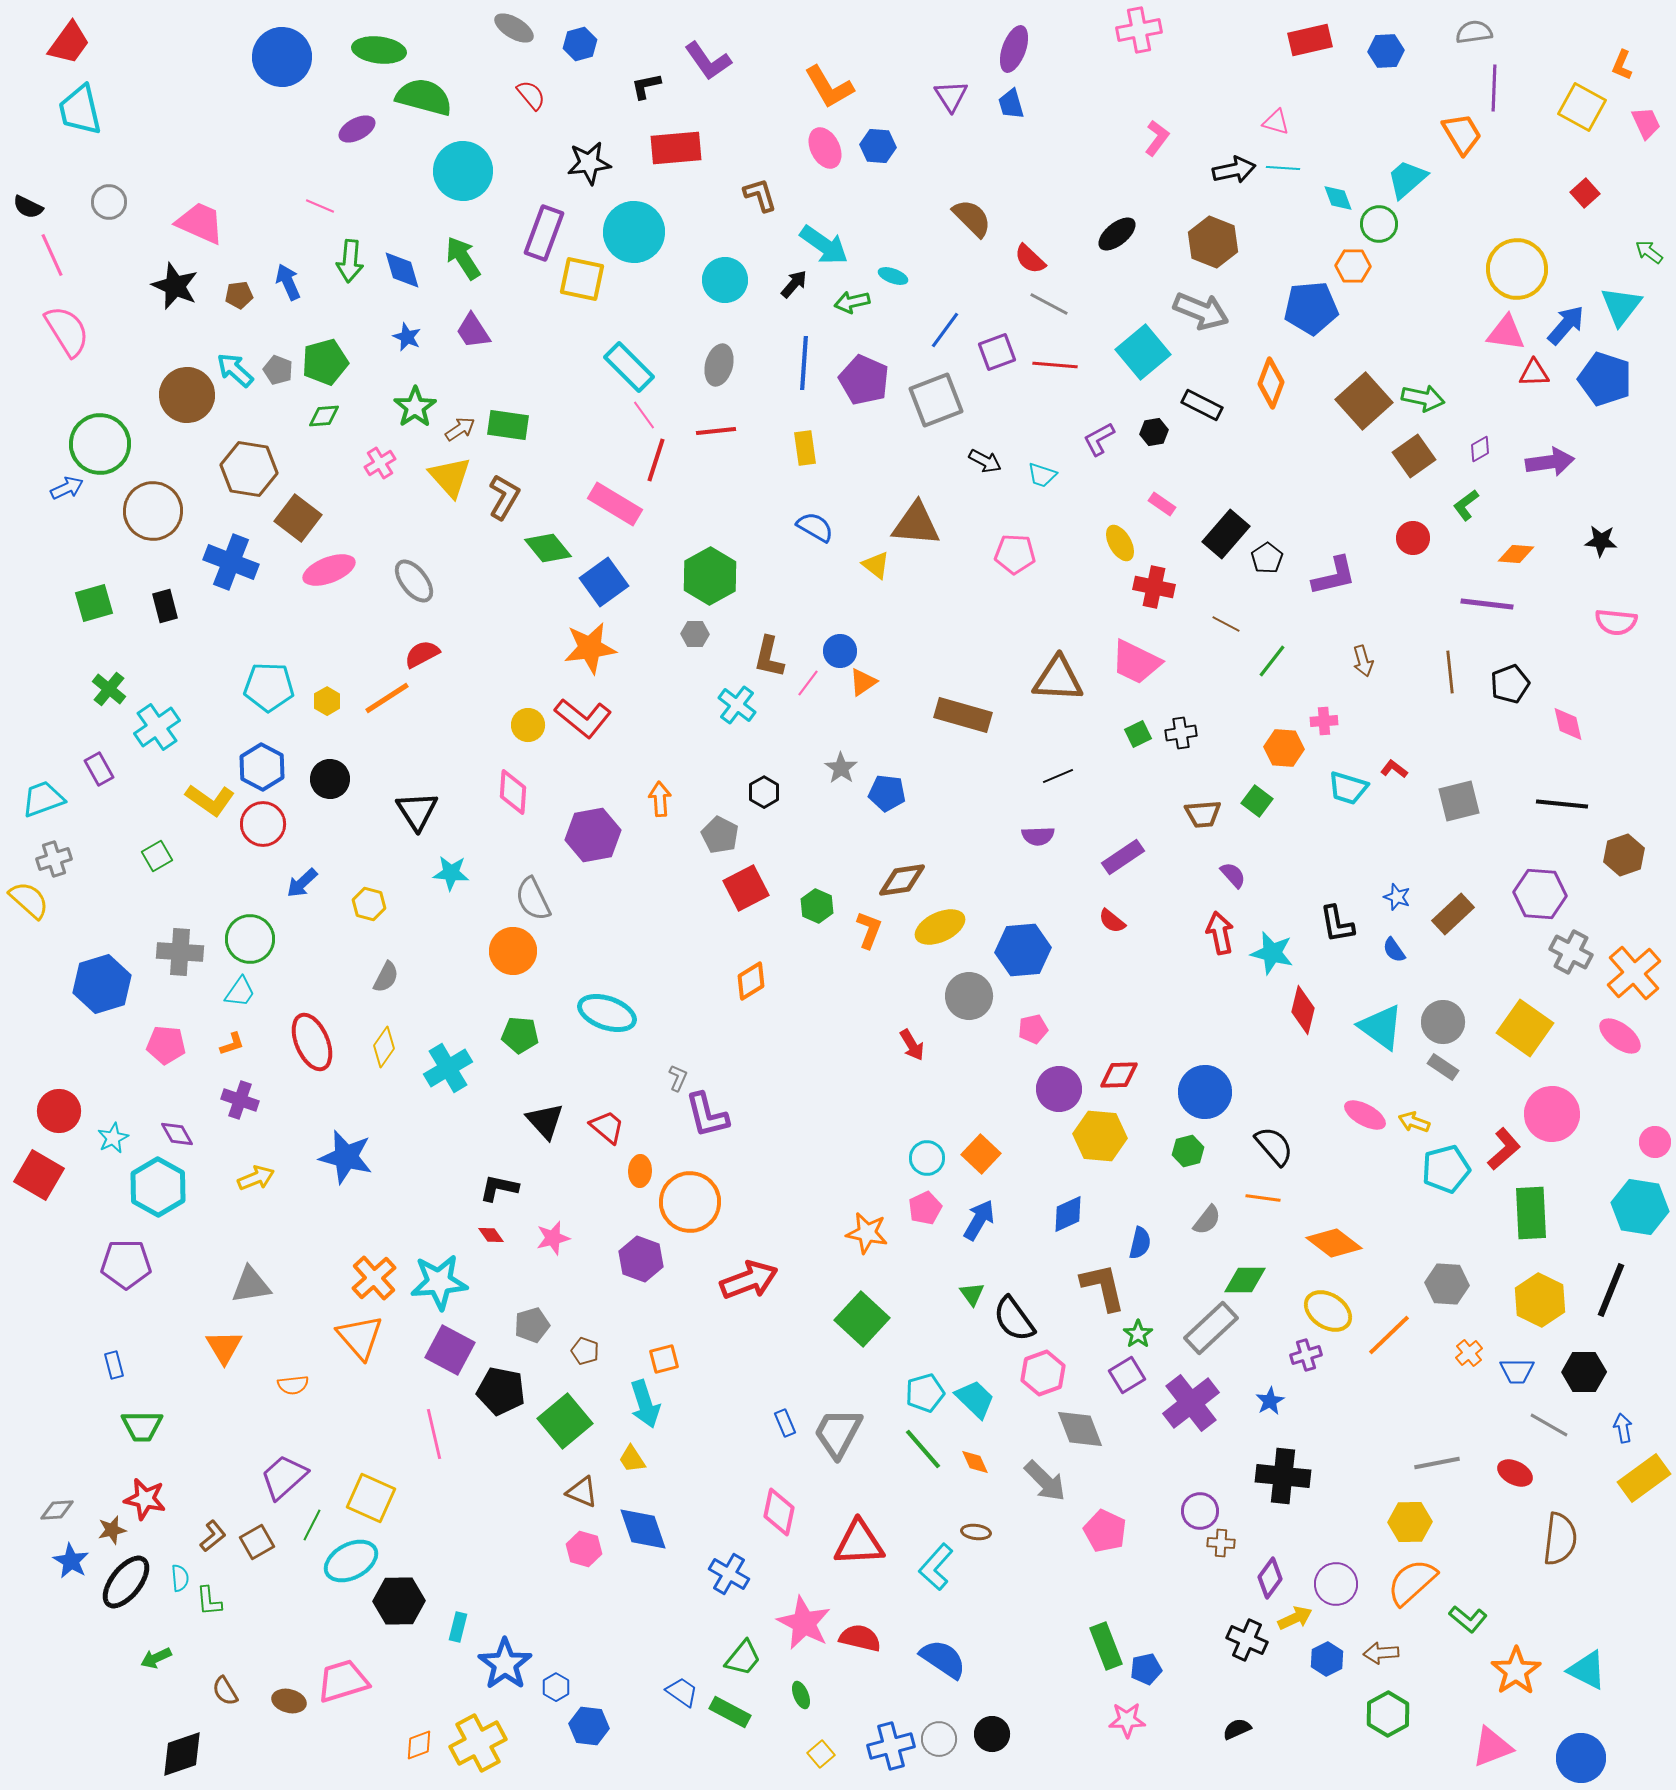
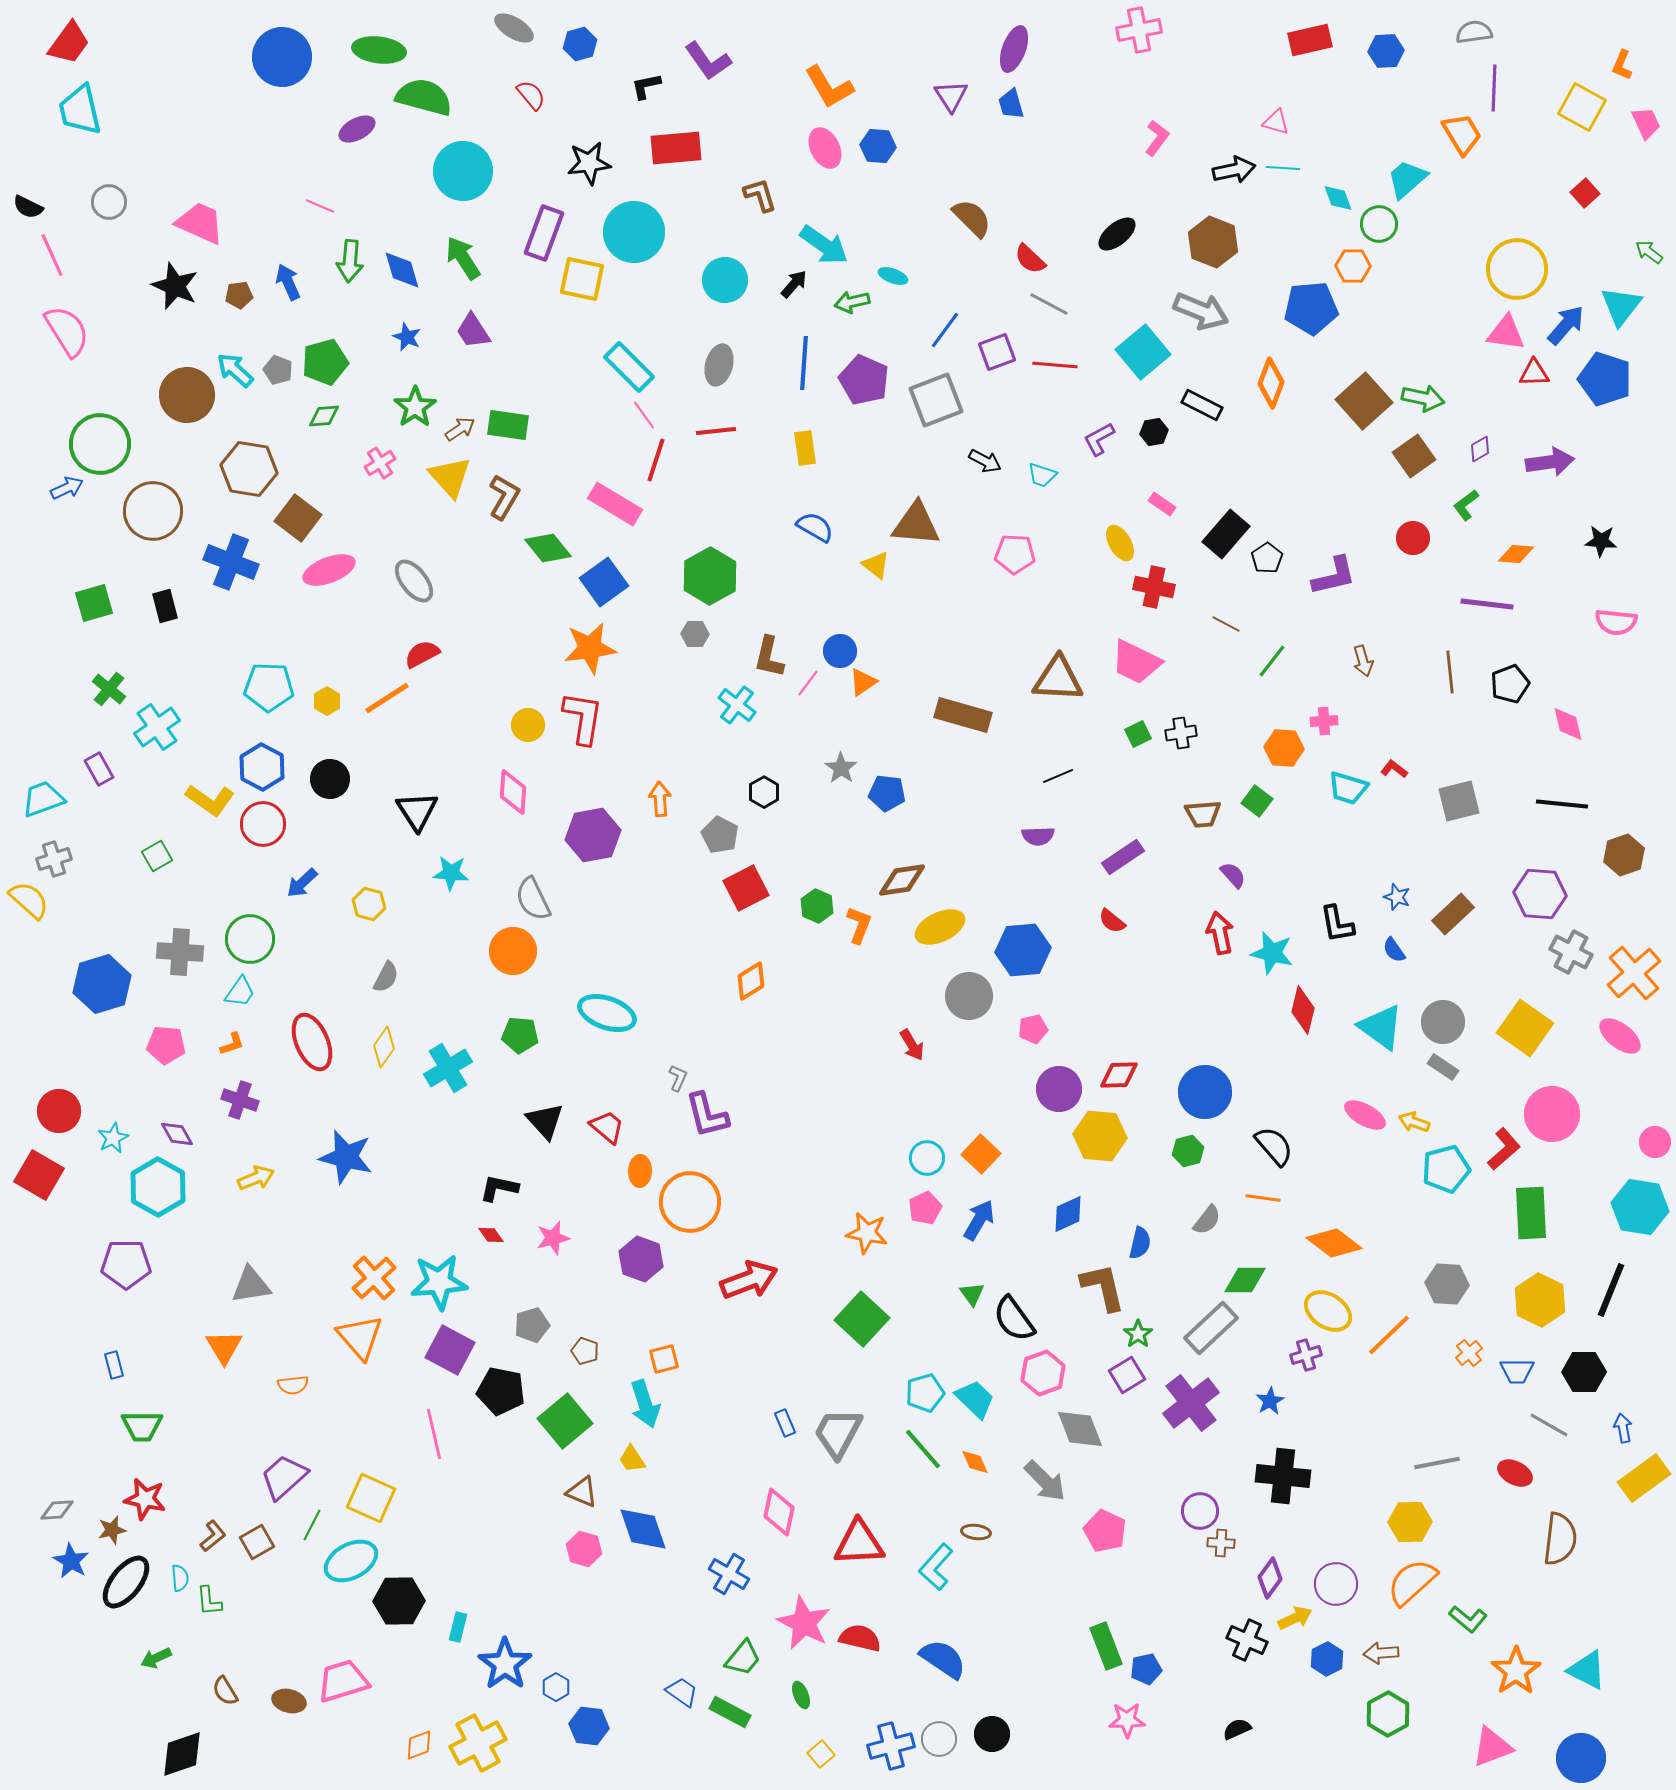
red L-shape at (583, 718): rotated 120 degrees counterclockwise
orange L-shape at (869, 930): moved 10 px left, 5 px up
